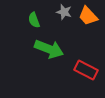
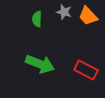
green semicircle: moved 3 px right, 1 px up; rotated 21 degrees clockwise
green arrow: moved 9 px left, 15 px down
